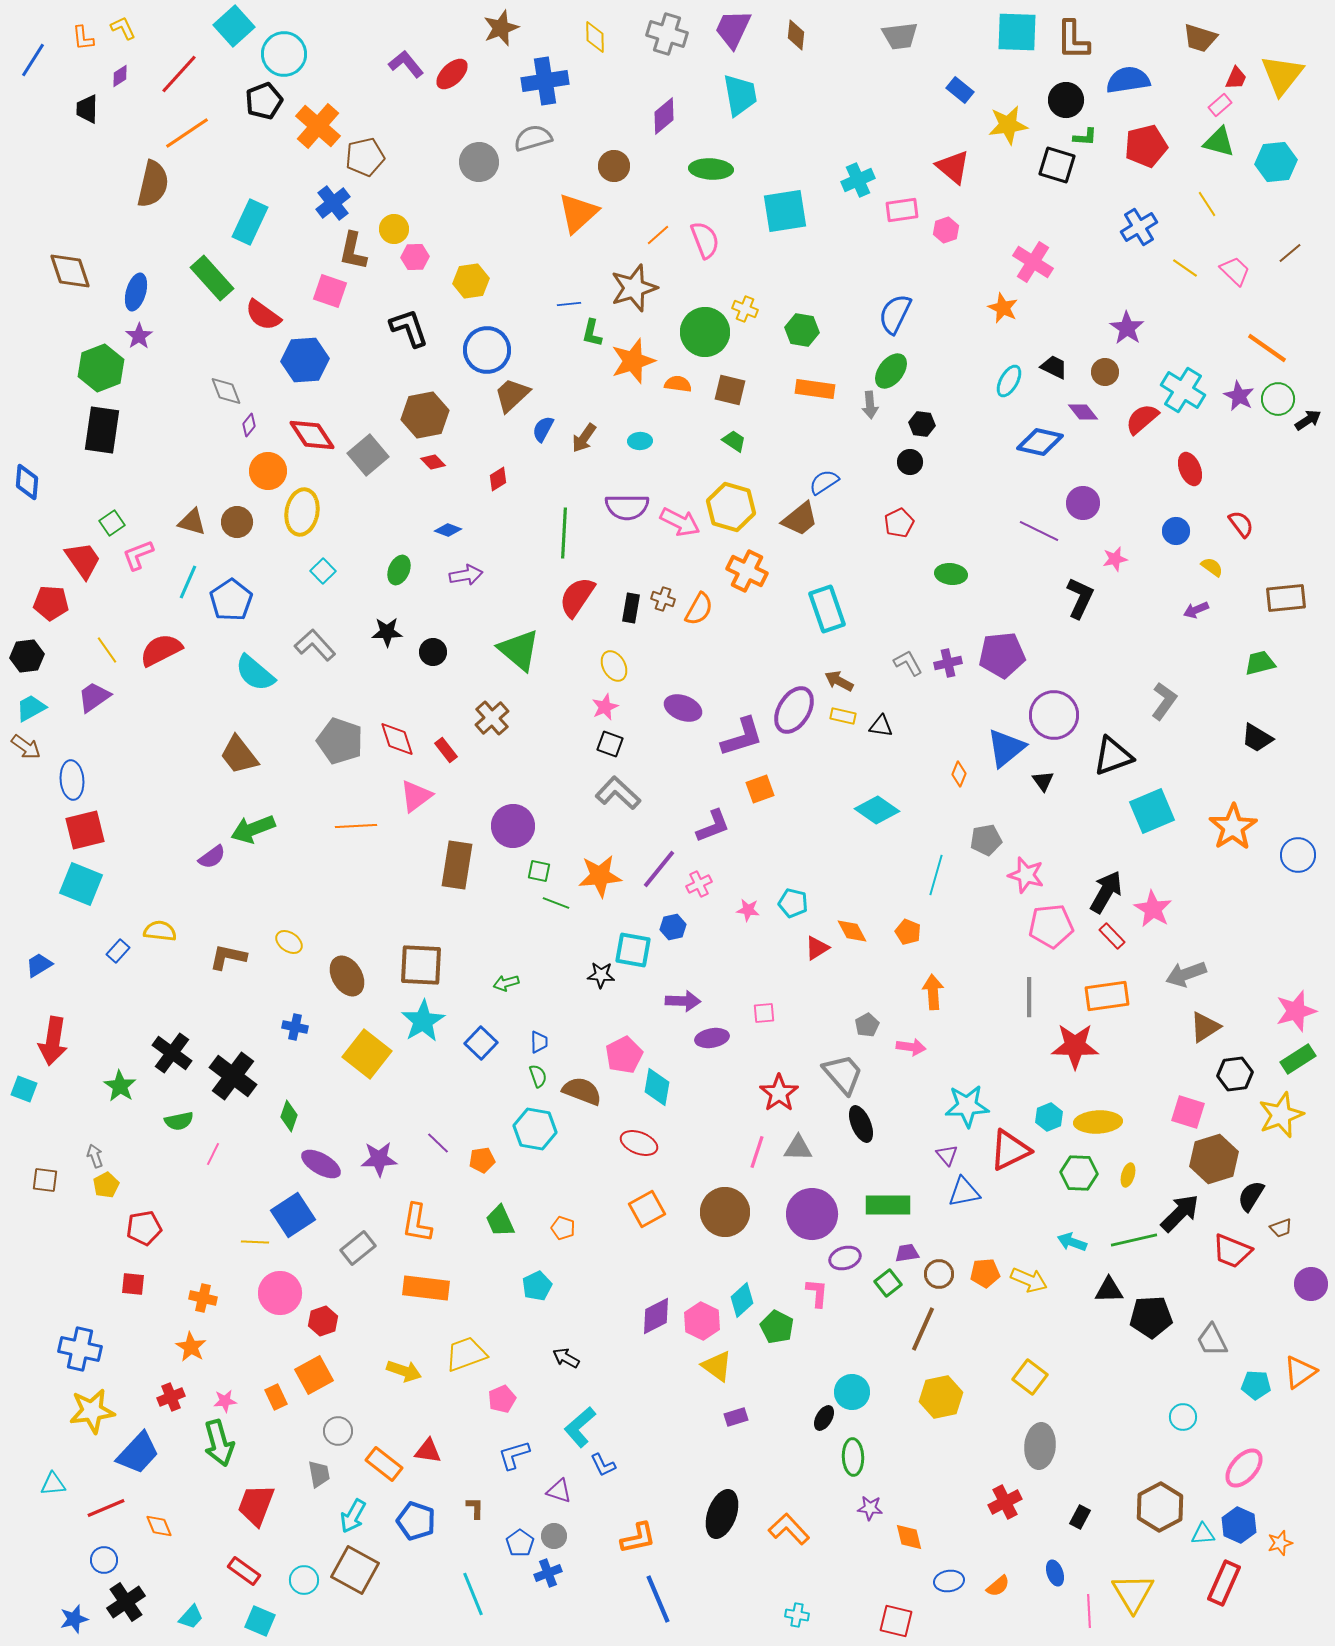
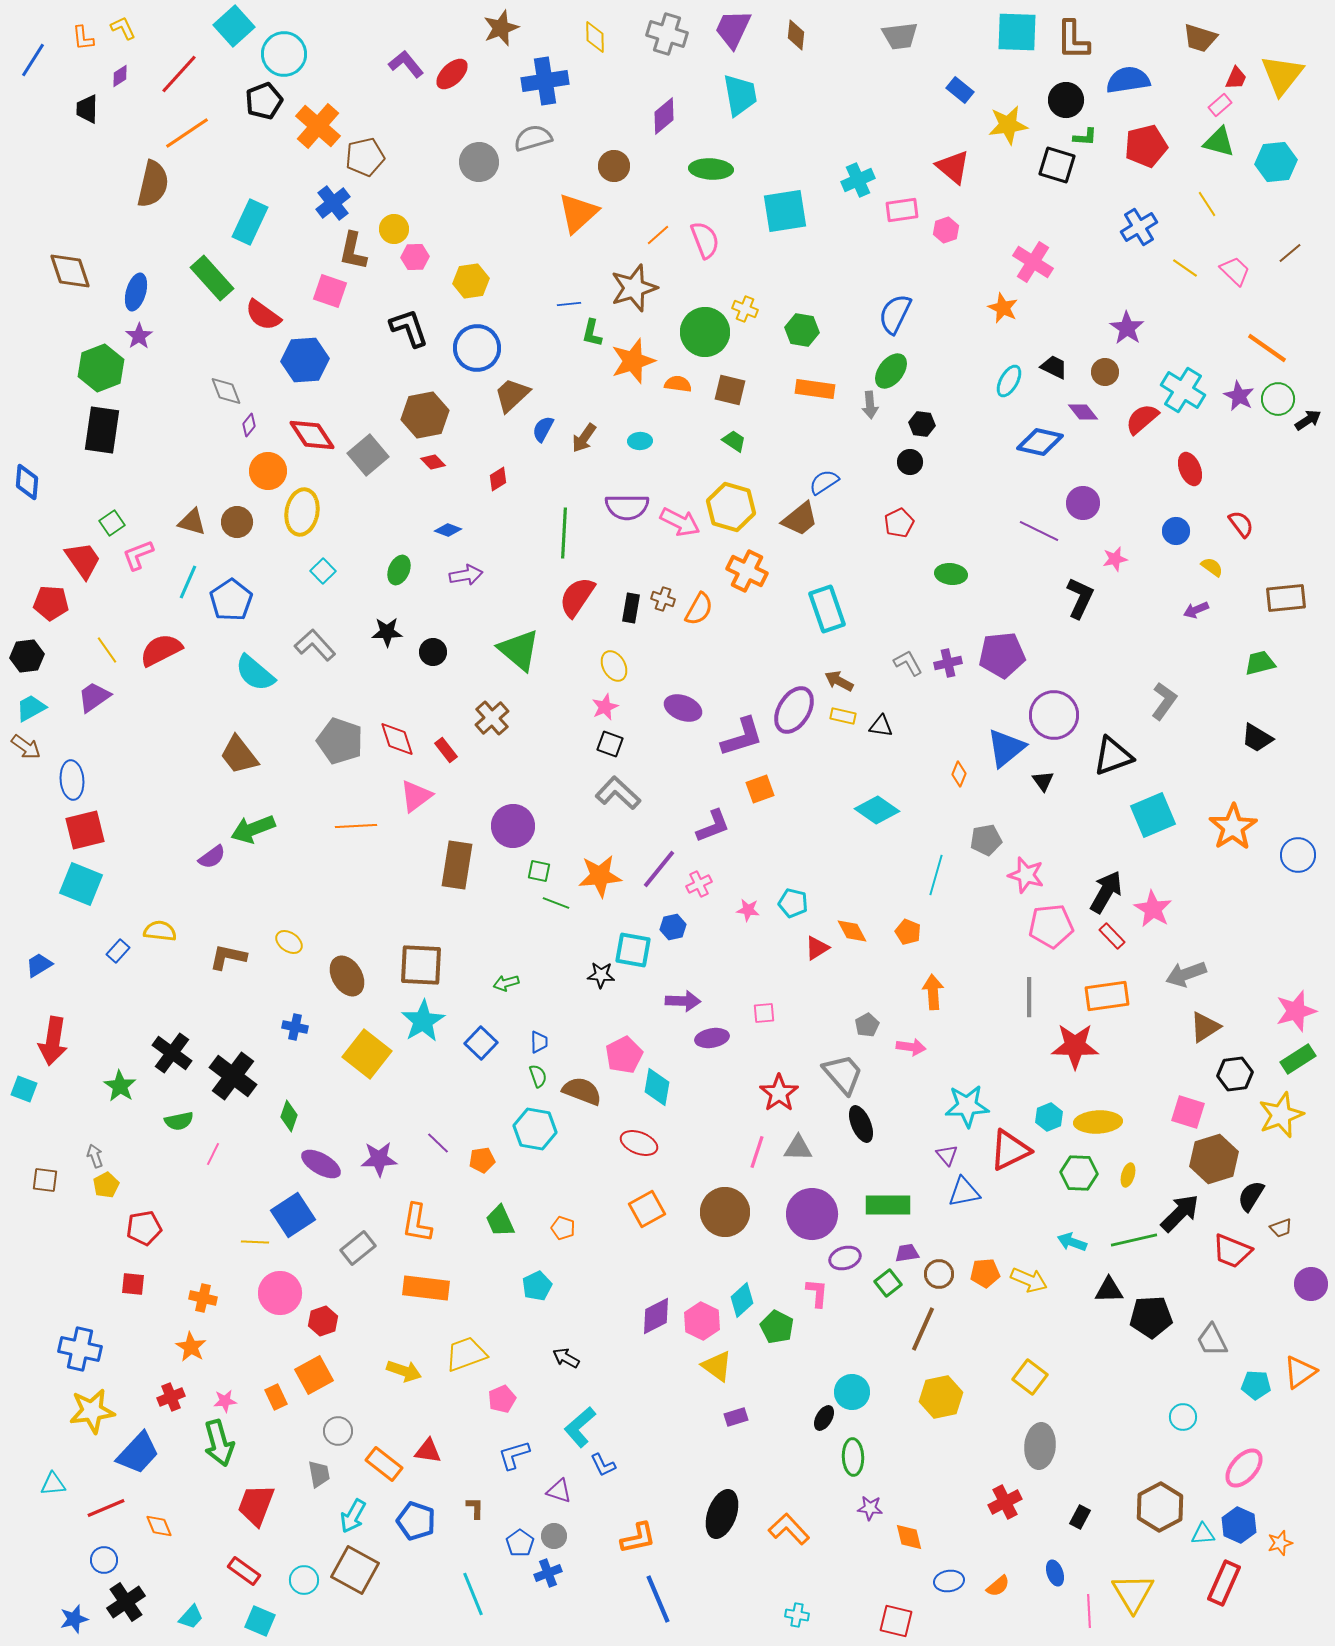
blue circle at (487, 350): moved 10 px left, 2 px up
cyan square at (1152, 811): moved 1 px right, 4 px down
